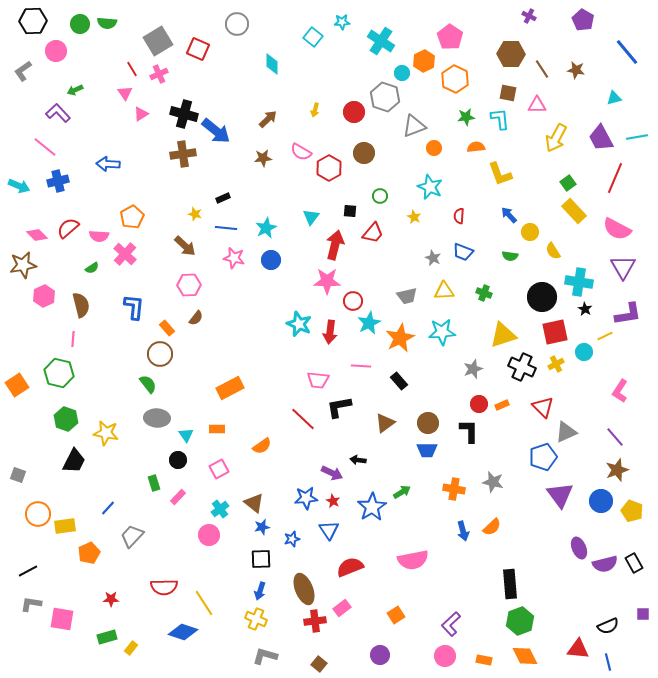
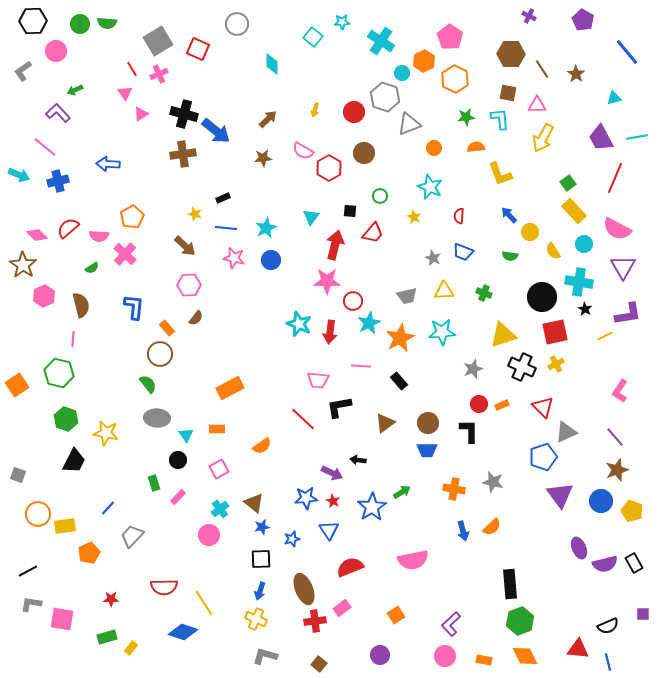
brown star at (576, 70): moved 4 px down; rotated 24 degrees clockwise
gray triangle at (414, 126): moved 5 px left, 2 px up
yellow arrow at (556, 138): moved 13 px left
pink semicircle at (301, 152): moved 2 px right, 1 px up
cyan arrow at (19, 186): moved 11 px up
brown star at (23, 265): rotated 28 degrees counterclockwise
cyan circle at (584, 352): moved 108 px up
